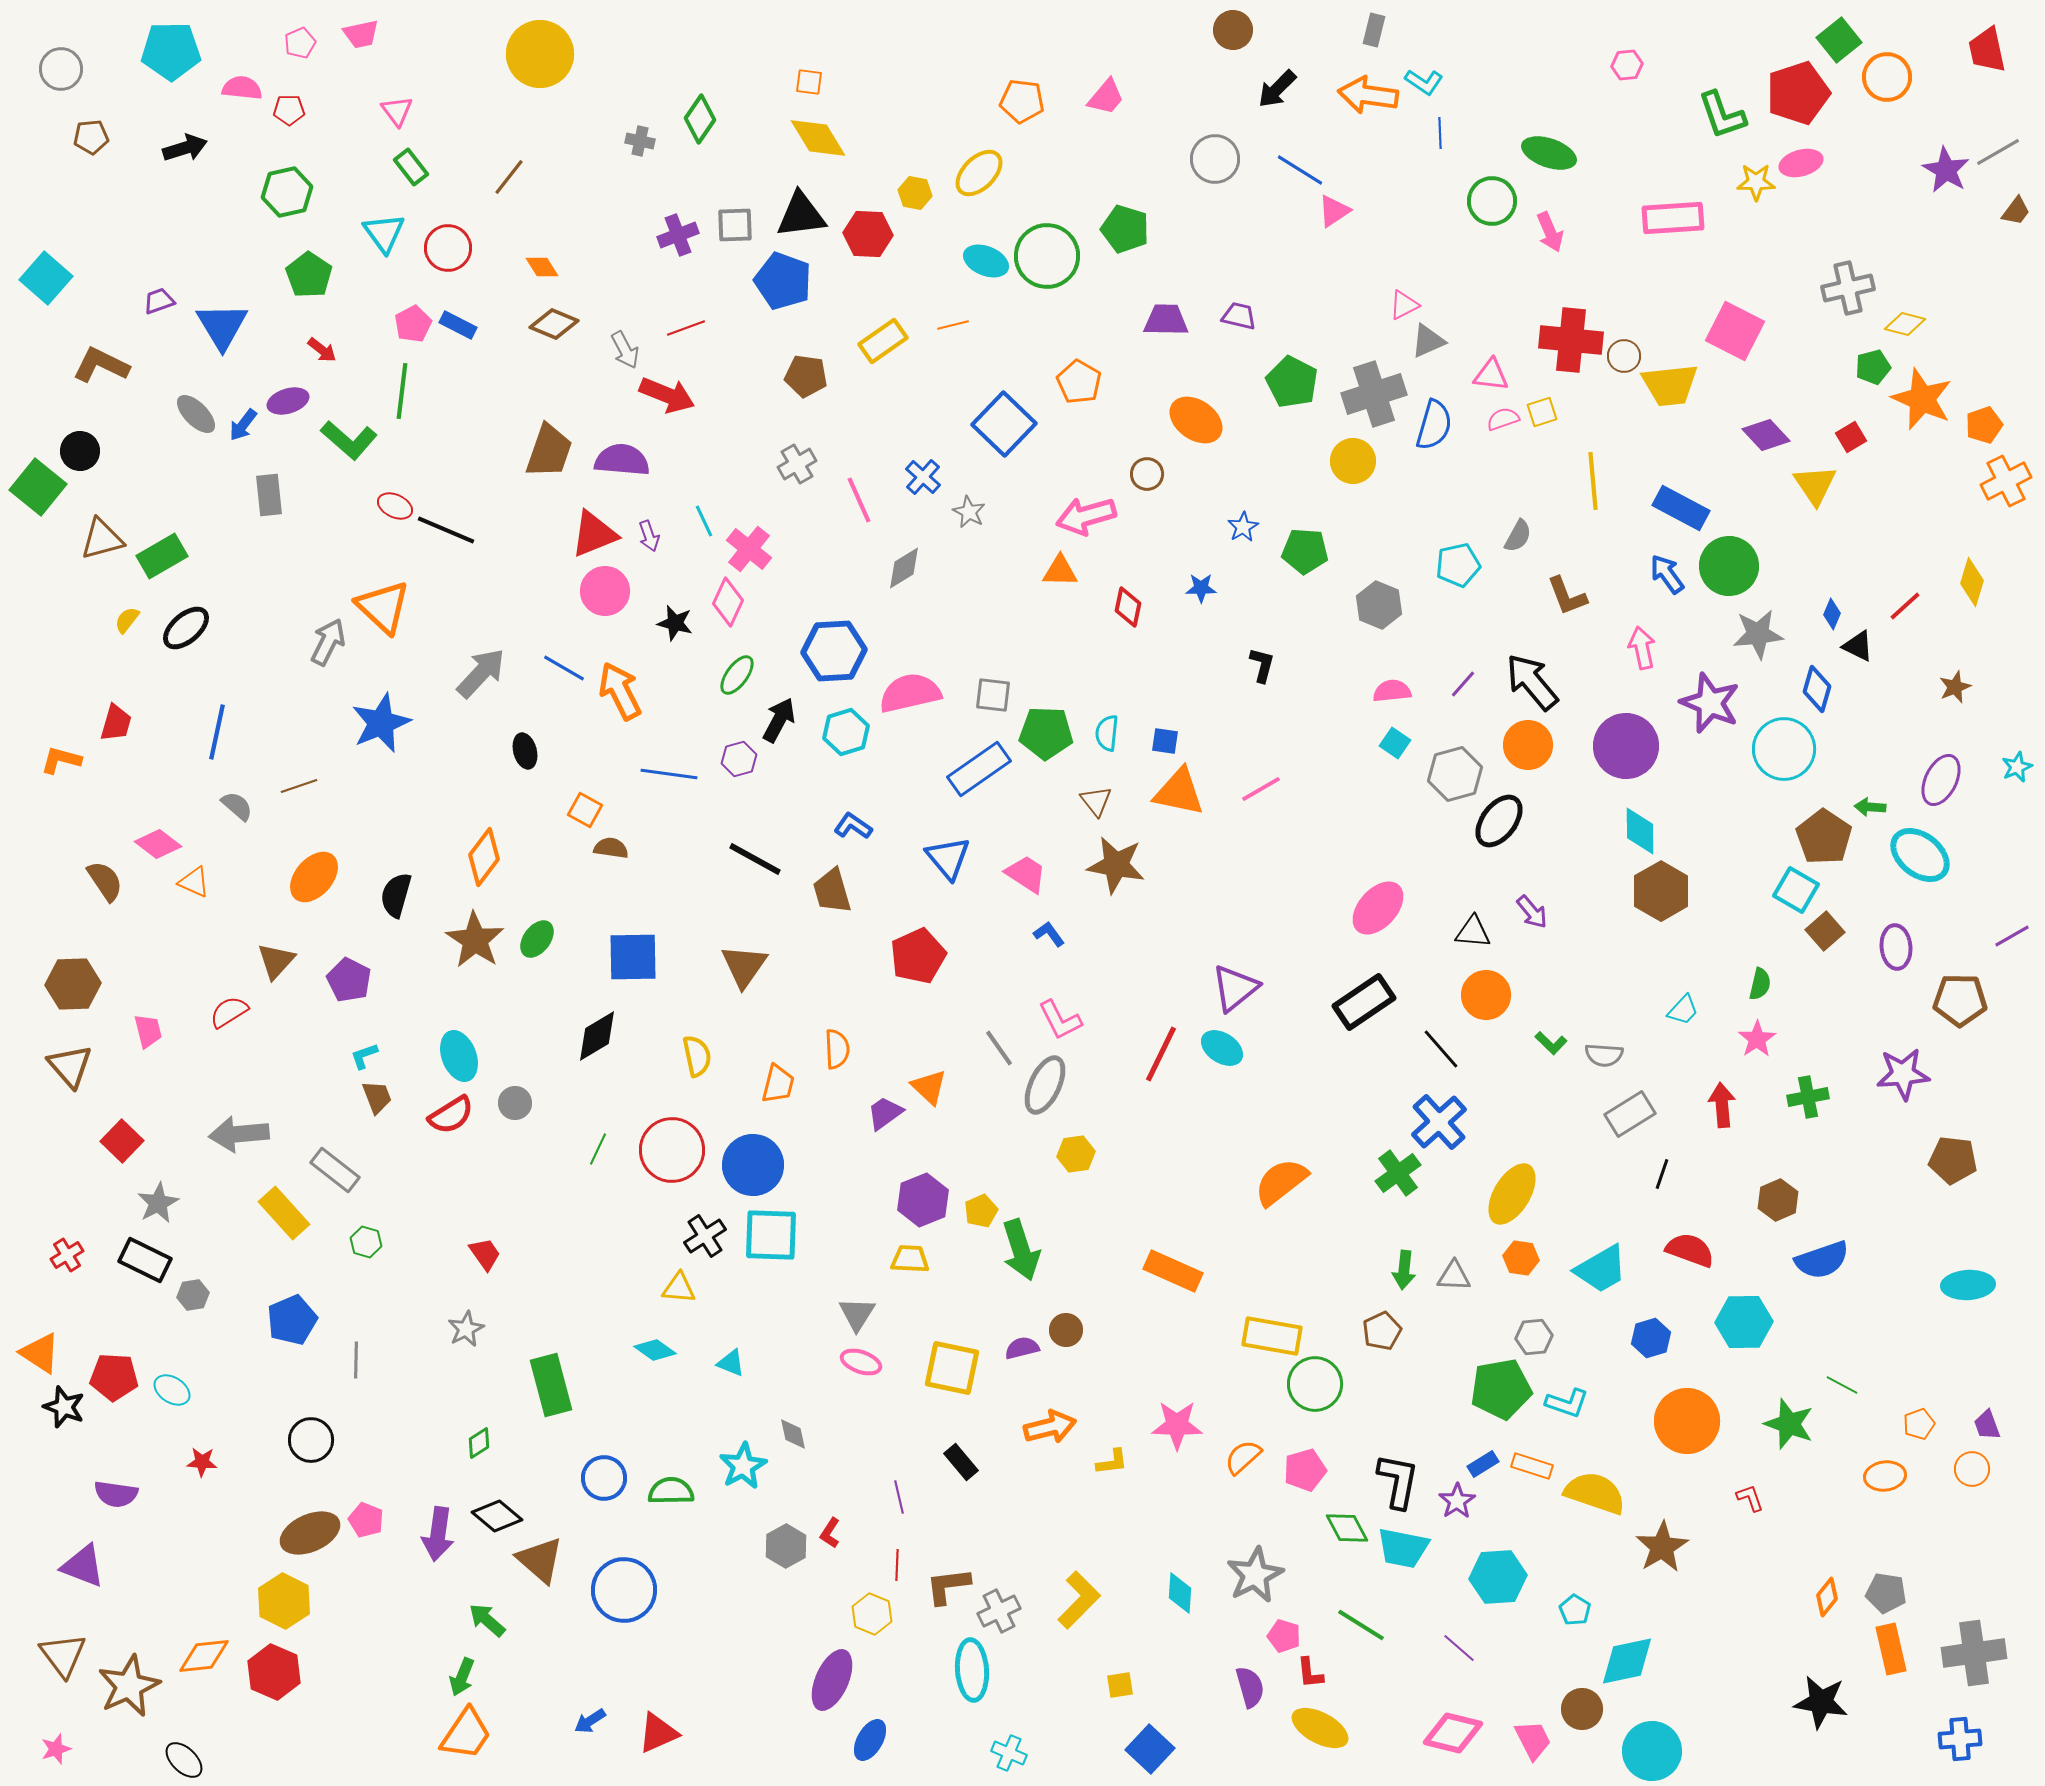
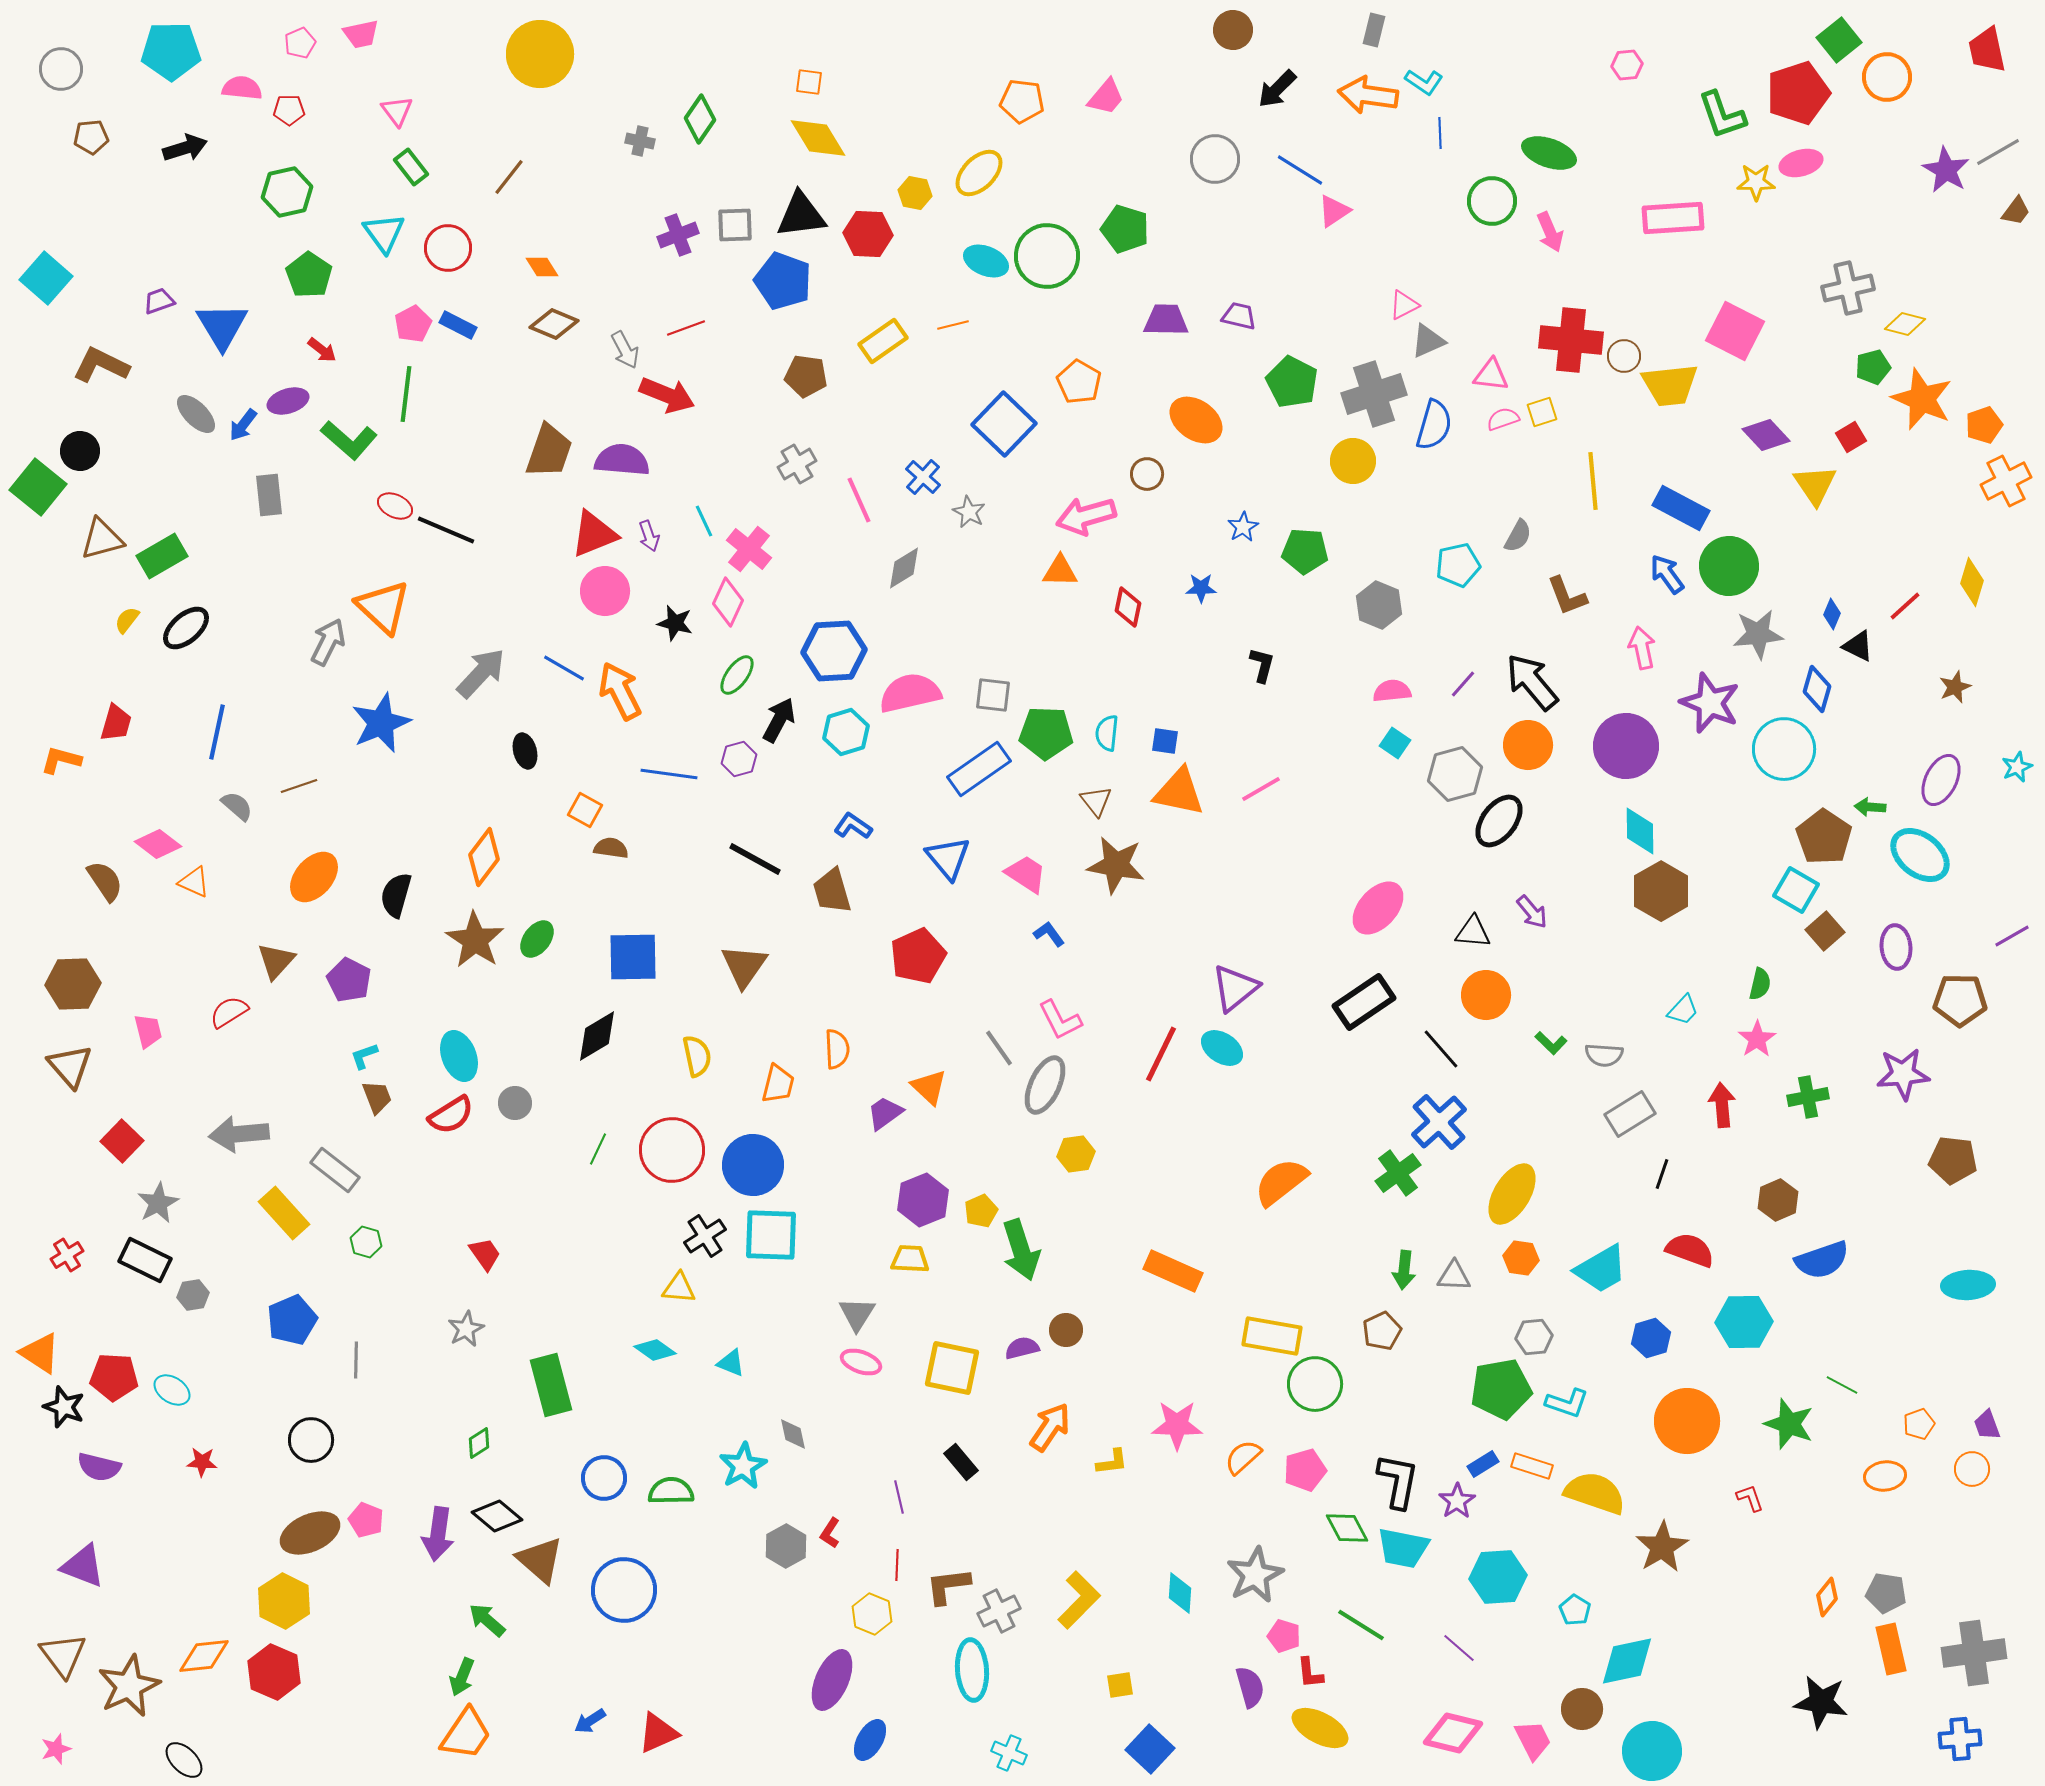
green line at (402, 391): moved 4 px right, 3 px down
orange arrow at (1050, 1427): rotated 42 degrees counterclockwise
purple semicircle at (116, 1494): moved 17 px left, 27 px up; rotated 6 degrees clockwise
